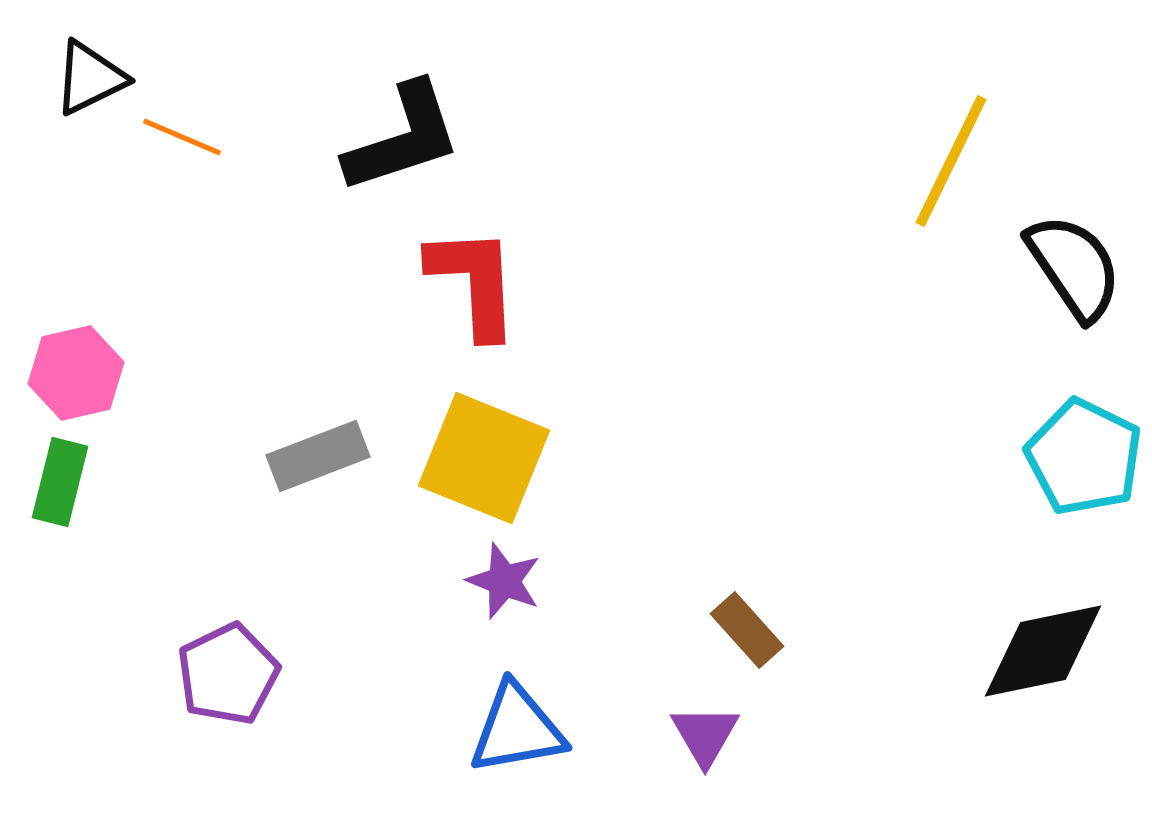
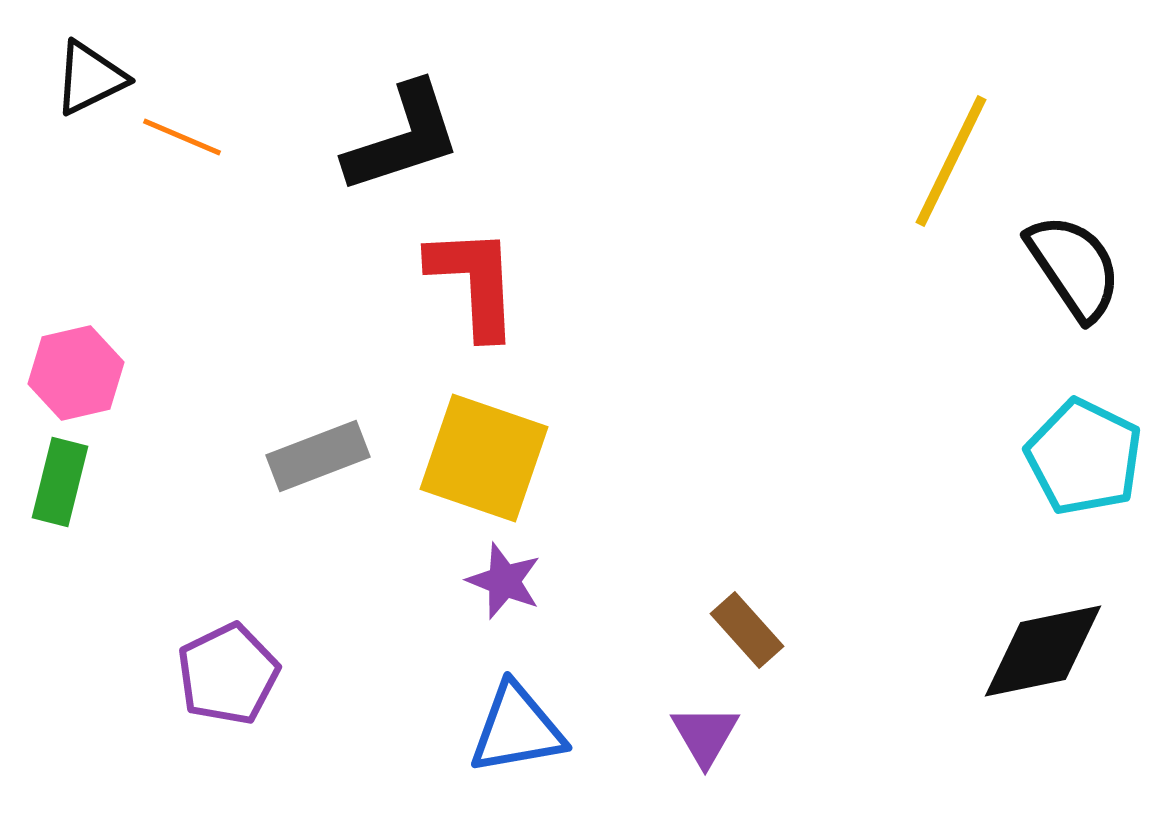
yellow square: rotated 3 degrees counterclockwise
